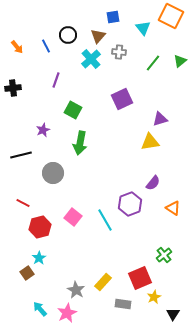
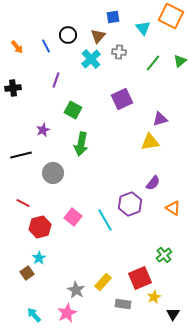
green arrow: moved 1 px right, 1 px down
cyan arrow: moved 6 px left, 6 px down
